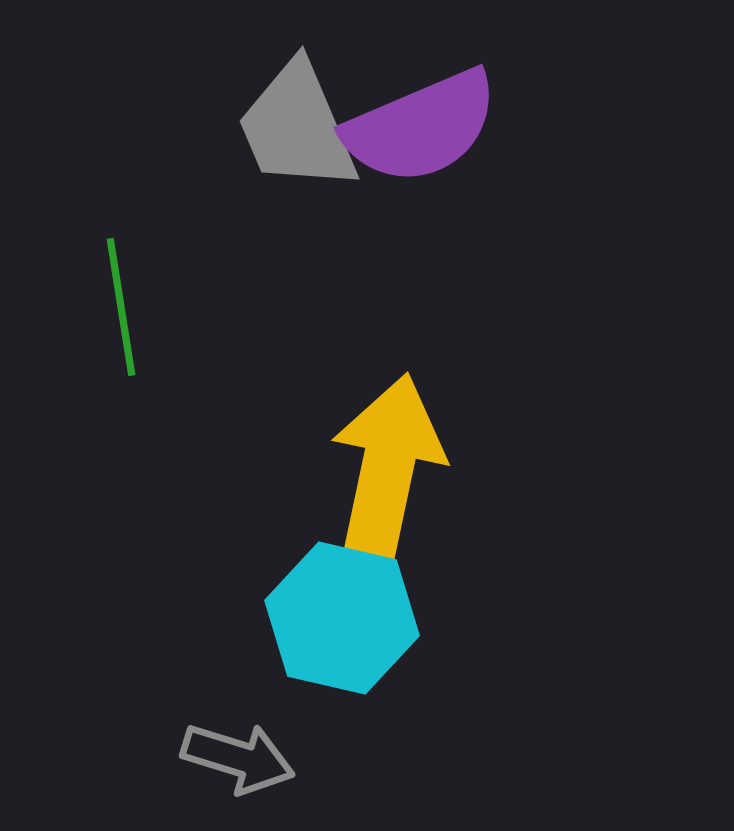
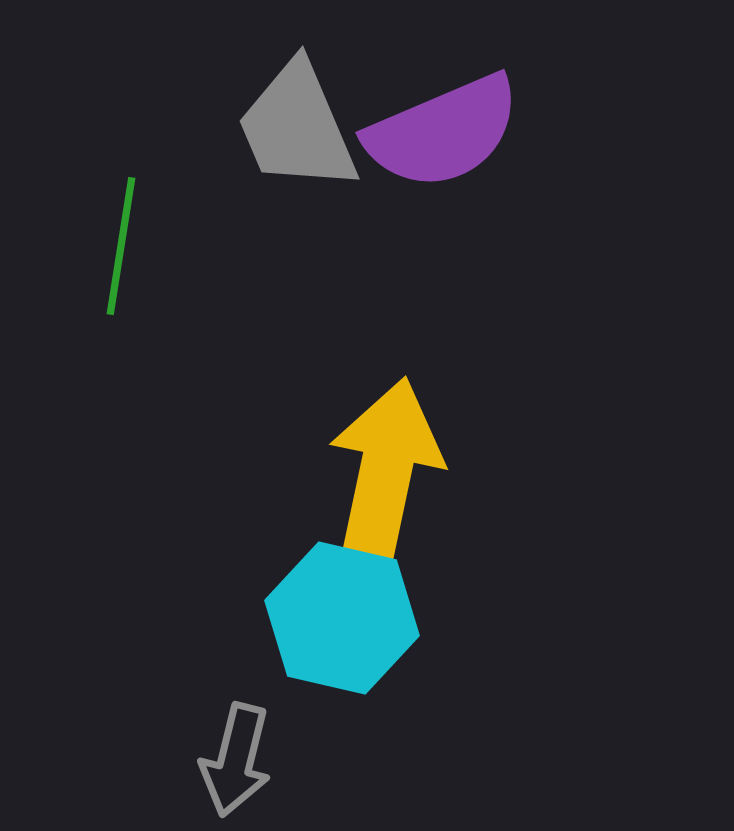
purple semicircle: moved 22 px right, 5 px down
green line: moved 61 px up; rotated 18 degrees clockwise
yellow arrow: moved 2 px left, 4 px down
gray arrow: moved 2 px left, 2 px down; rotated 87 degrees clockwise
